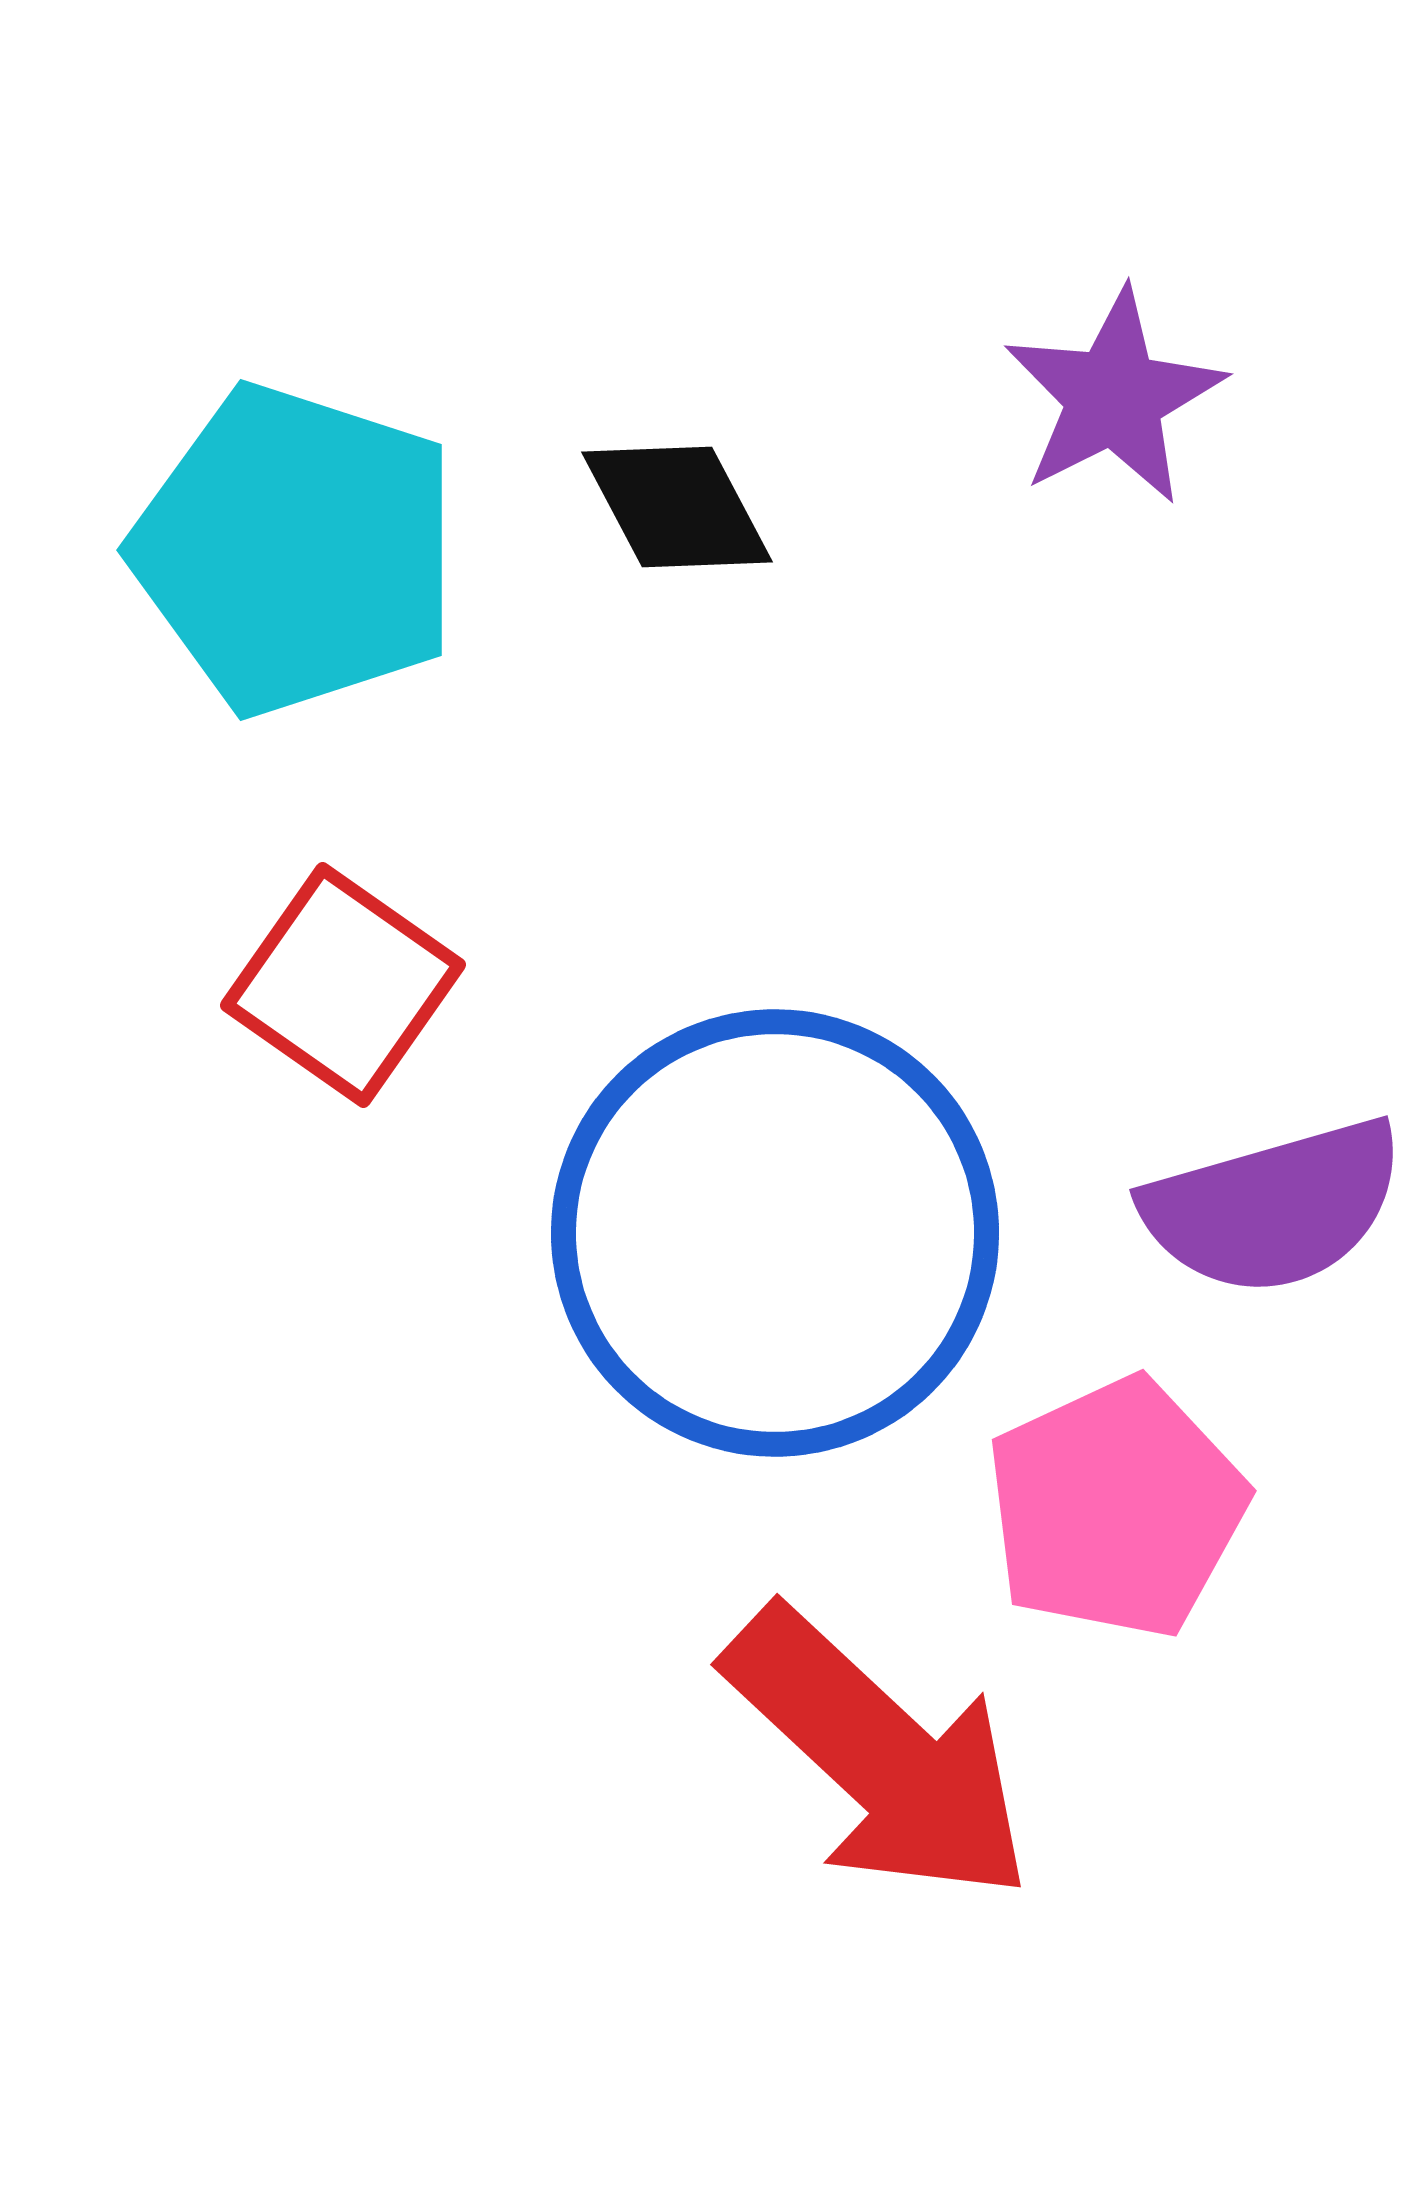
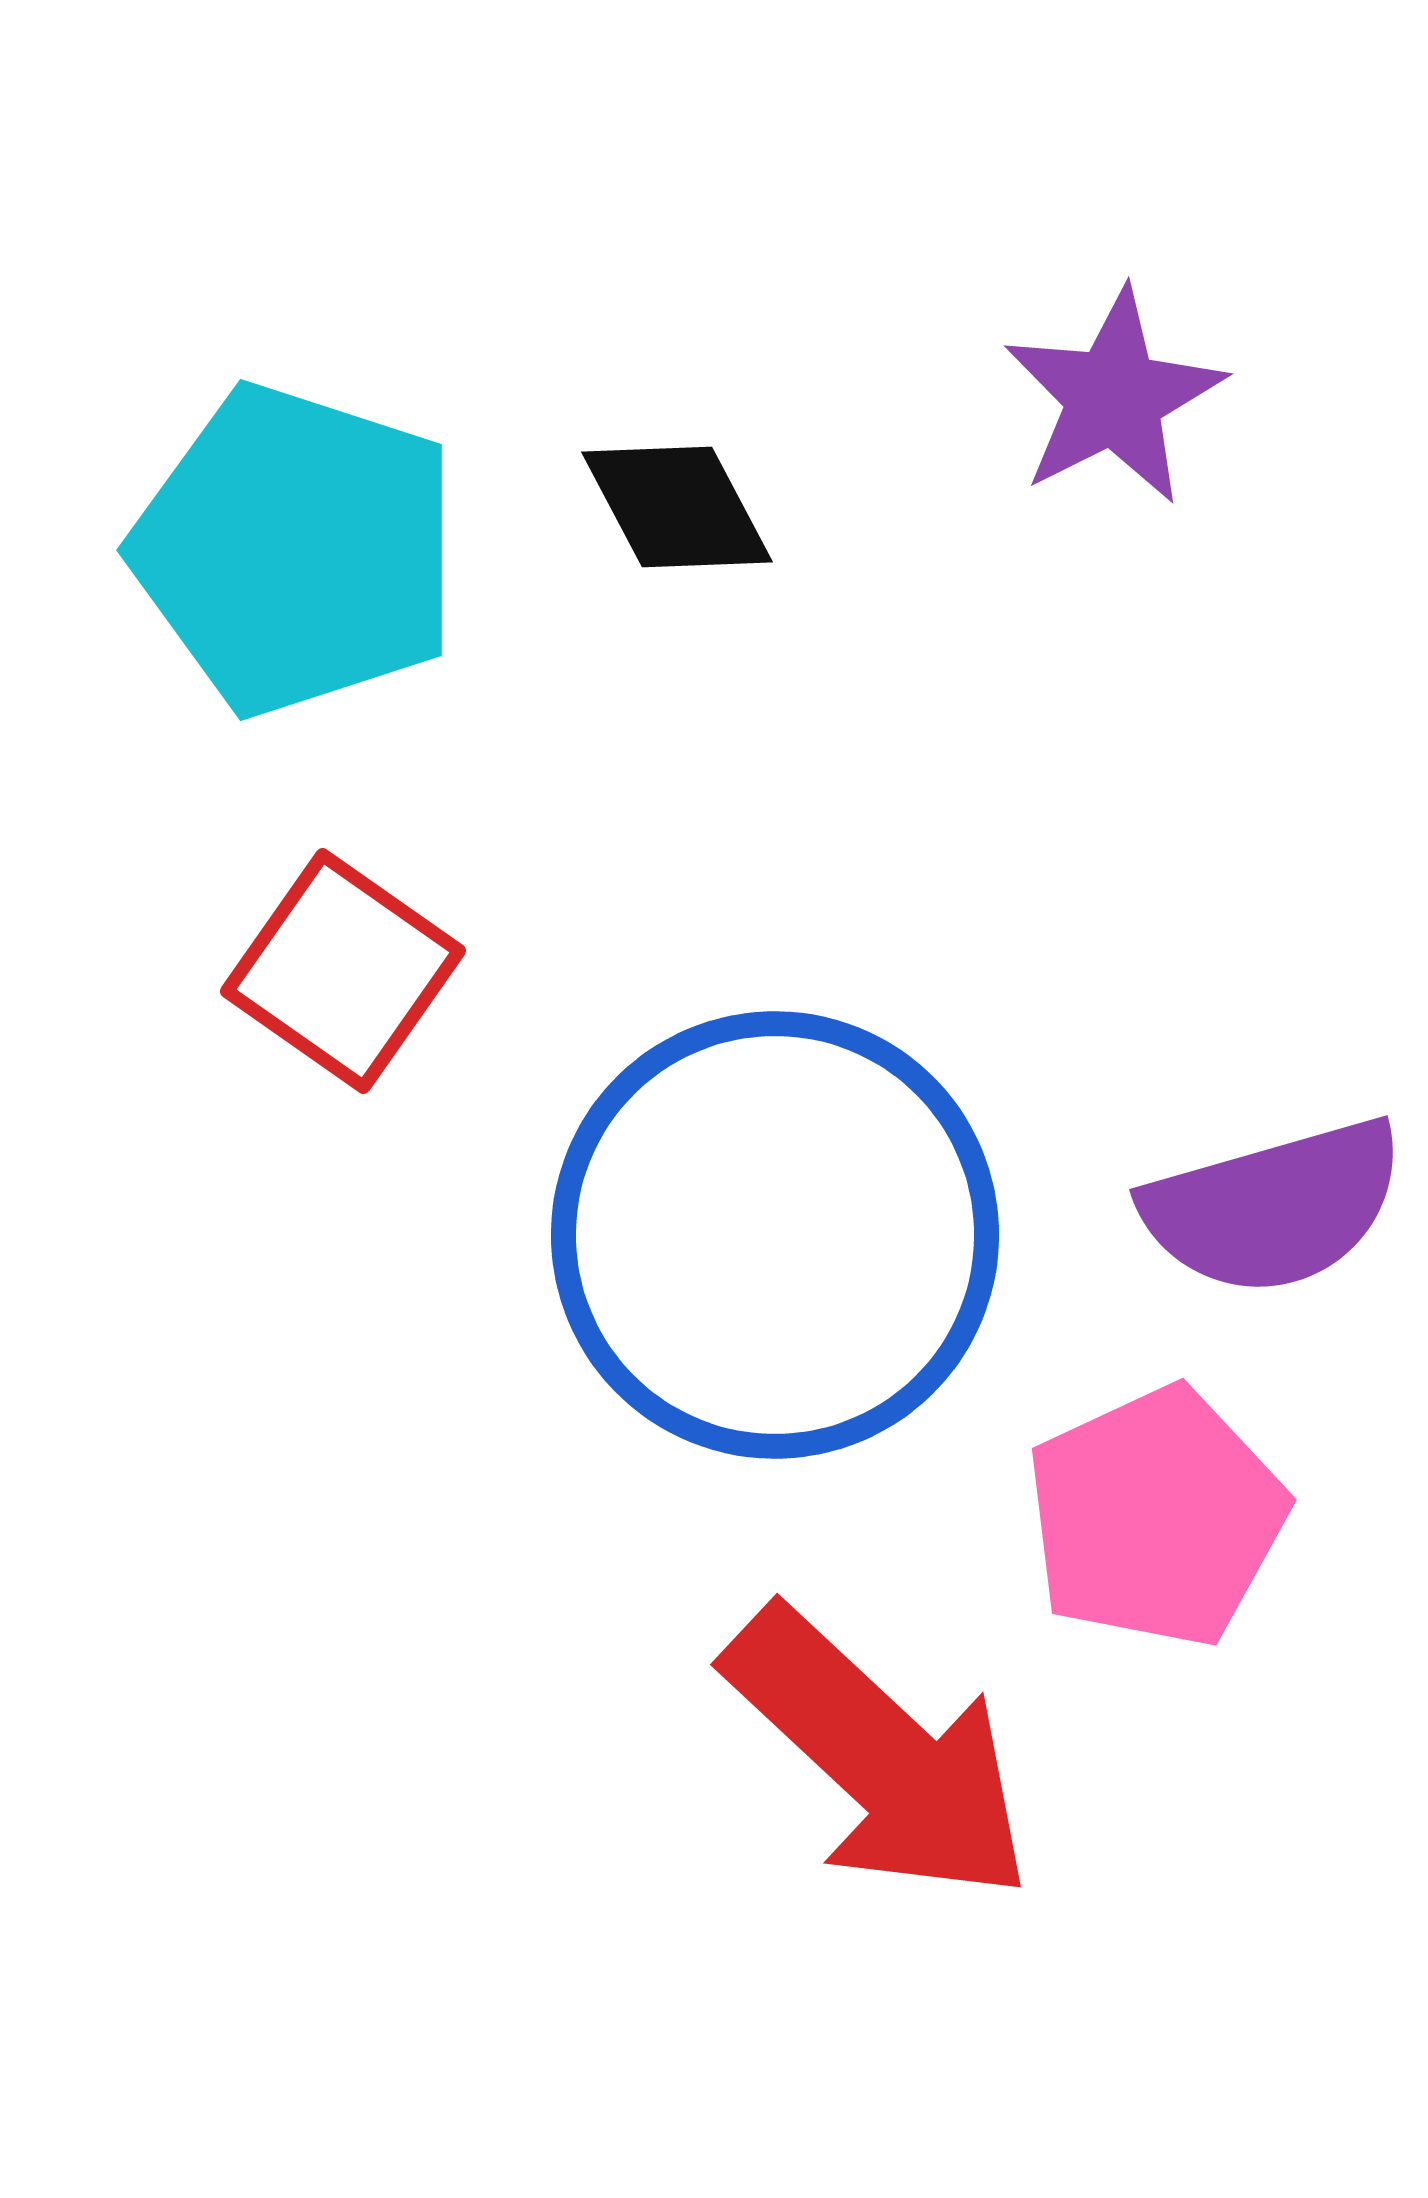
red square: moved 14 px up
blue circle: moved 2 px down
pink pentagon: moved 40 px right, 9 px down
